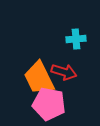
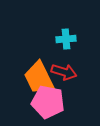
cyan cross: moved 10 px left
pink pentagon: moved 1 px left, 2 px up
